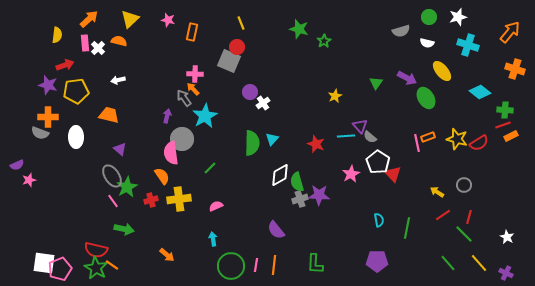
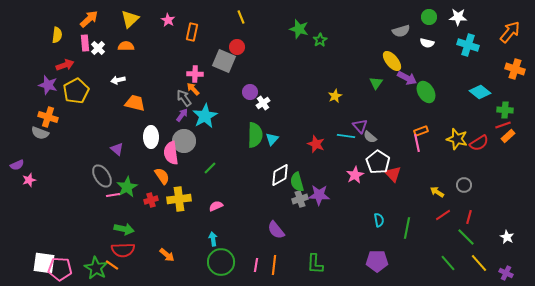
white star at (458, 17): rotated 18 degrees clockwise
pink star at (168, 20): rotated 16 degrees clockwise
yellow line at (241, 23): moved 6 px up
orange semicircle at (119, 41): moved 7 px right, 5 px down; rotated 14 degrees counterclockwise
green star at (324, 41): moved 4 px left, 1 px up
gray square at (229, 61): moved 5 px left
yellow ellipse at (442, 71): moved 50 px left, 10 px up
yellow pentagon at (76, 91): rotated 20 degrees counterclockwise
green ellipse at (426, 98): moved 6 px up
orange trapezoid at (109, 115): moved 26 px right, 12 px up
purple arrow at (167, 116): moved 15 px right, 1 px up; rotated 24 degrees clockwise
orange cross at (48, 117): rotated 18 degrees clockwise
cyan line at (346, 136): rotated 12 degrees clockwise
orange rectangle at (511, 136): moved 3 px left; rotated 16 degrees counterclockwise
white ellipse at (76, 137): moved 75 px right
orange rectangle at (428, 137): moved 7 px left, 6 px up
gray circle at (182, 139): moved 2 px right, 2 px down
green semicircle at (252, 143): moved 3 px right, 8 px up
purple triangle at (120, 149): moved 3 px left
pink star at (351, 174): moved 4 px right, 1 px down
gray ellipse at (112, 176): moved 10 px left
pink line at (113, 201): moved 6 px up; rotated 64 degrees counterclockwise
green line at (464, 234): moved 2 px right, 3 px down
red semicircle at (96, 250): moved 27 px right; rotated 15 degrees counterclockwise
green circle at (231, 266): moved 10 px left, 4 px up
pink pentagon at (60, 269): rotated 25 degrees clockwise
